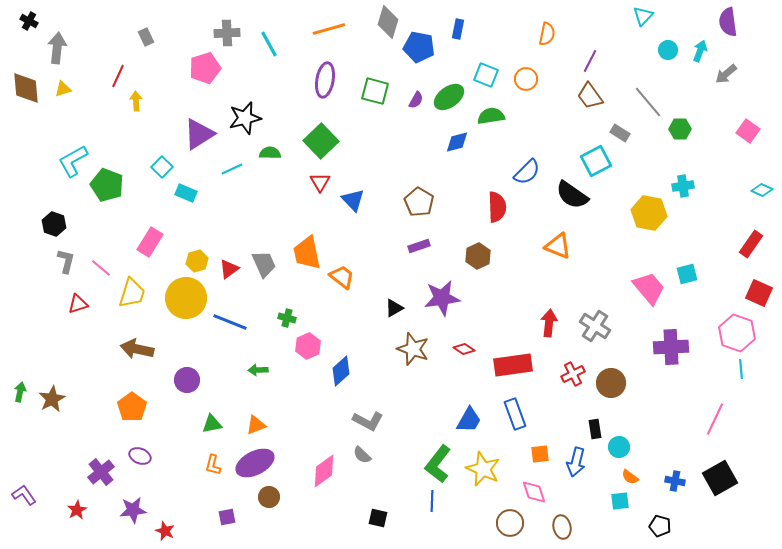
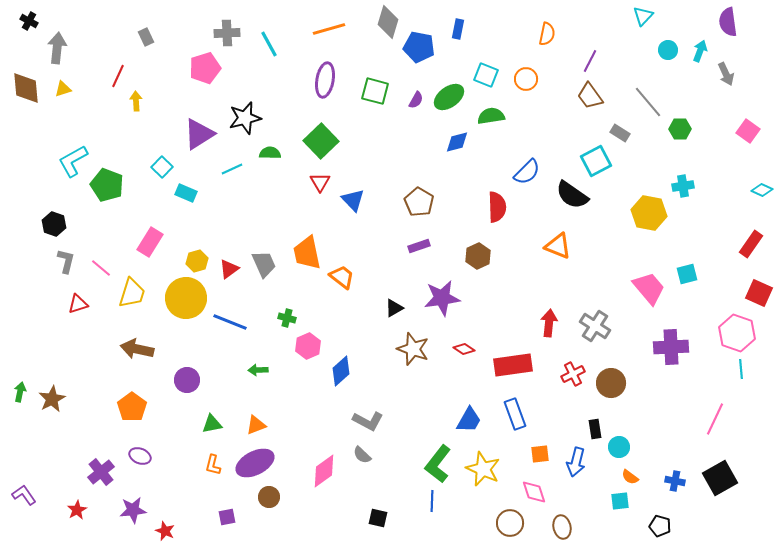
gray arrow at (726, 74): rotated 75 degrees counterclockwise
